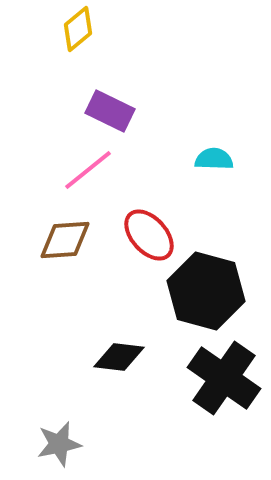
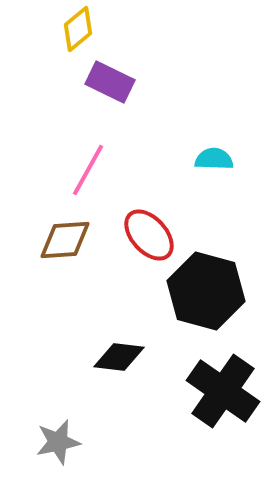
purple rectangle: moved 29 px up
pink line: rotated 22 degrees counterclockwise
black cross: moved 1 px left, 13 px down
gray star: moved 1 px left, 2 px up
